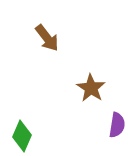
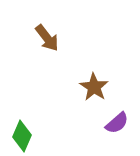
brown star: moved 3 px right, 1 px up
purple semicircle: moved 2 px up; rotated 40 degrees clockwise
